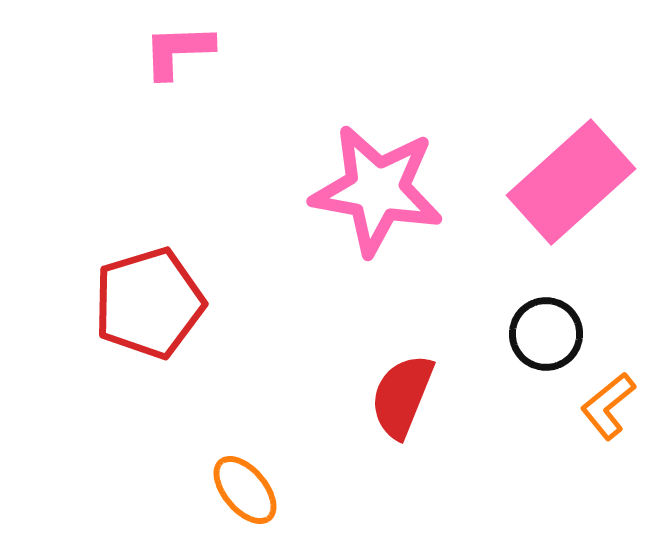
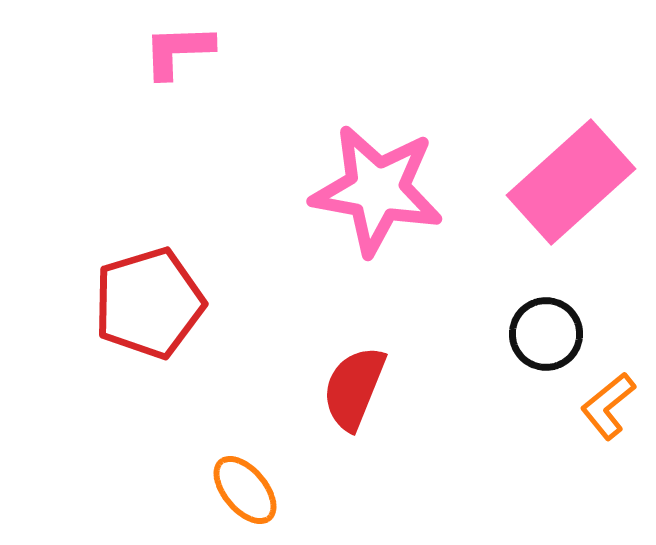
red semicircle: moved 48 px left, 8 px up
